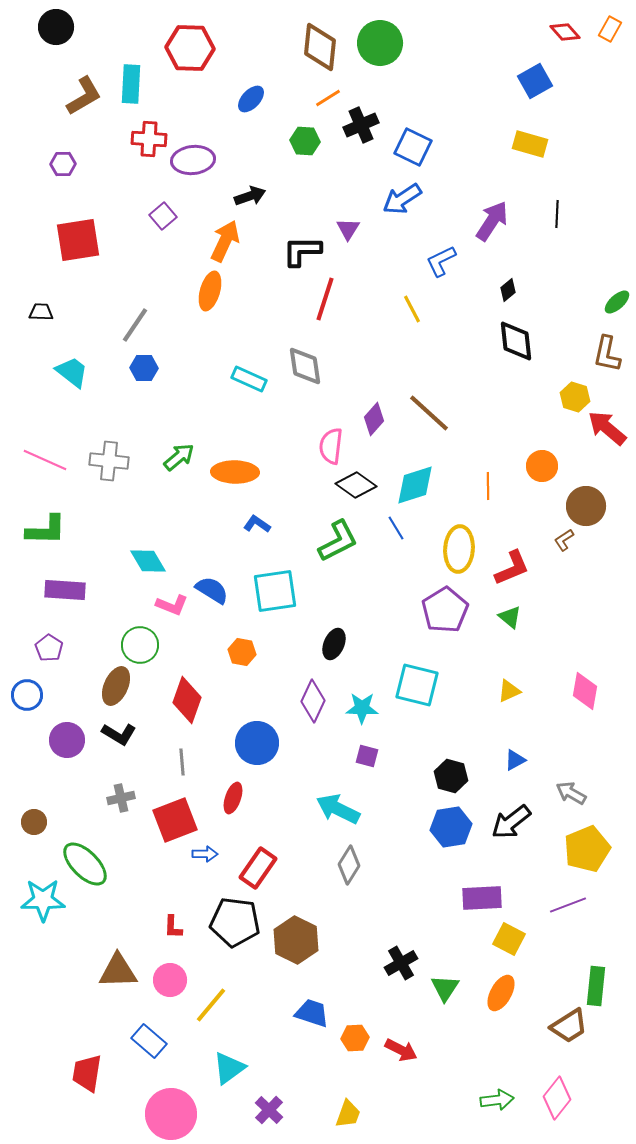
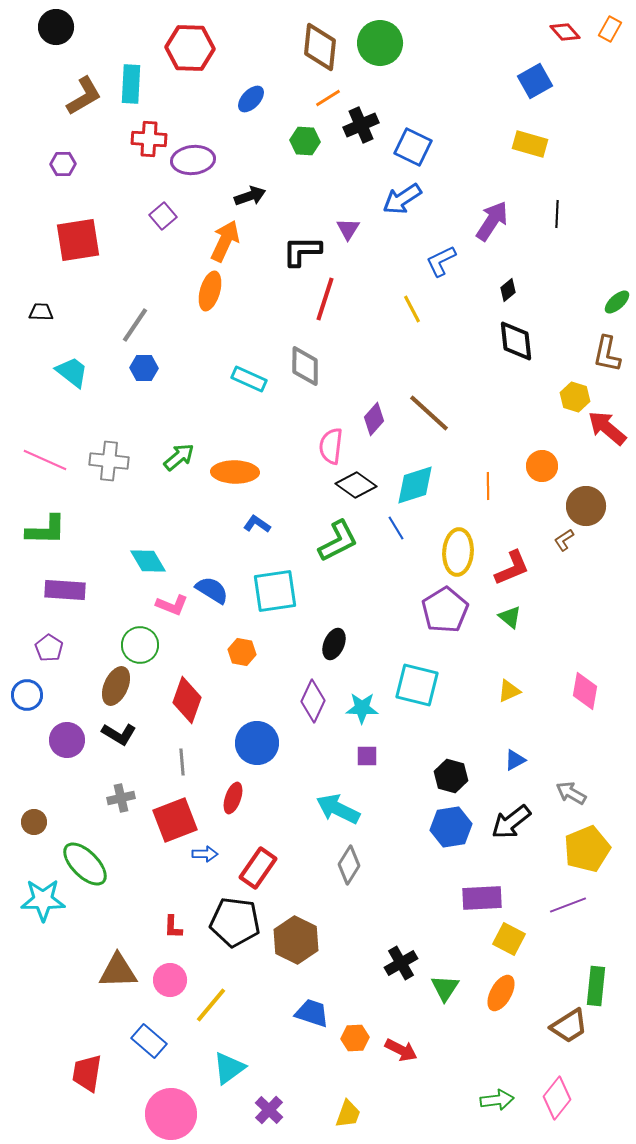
gray diamond at (305, 366): rotated 9 degrees clockwise
yellow ellipse at (459, 549): moved 1 px left, 3 px down
purple square at (367, 756): rotated 15 degrees counterclockwise
